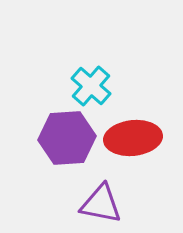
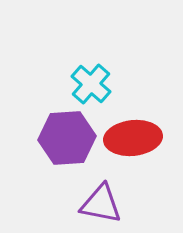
cyan cross: moved 2 px up
